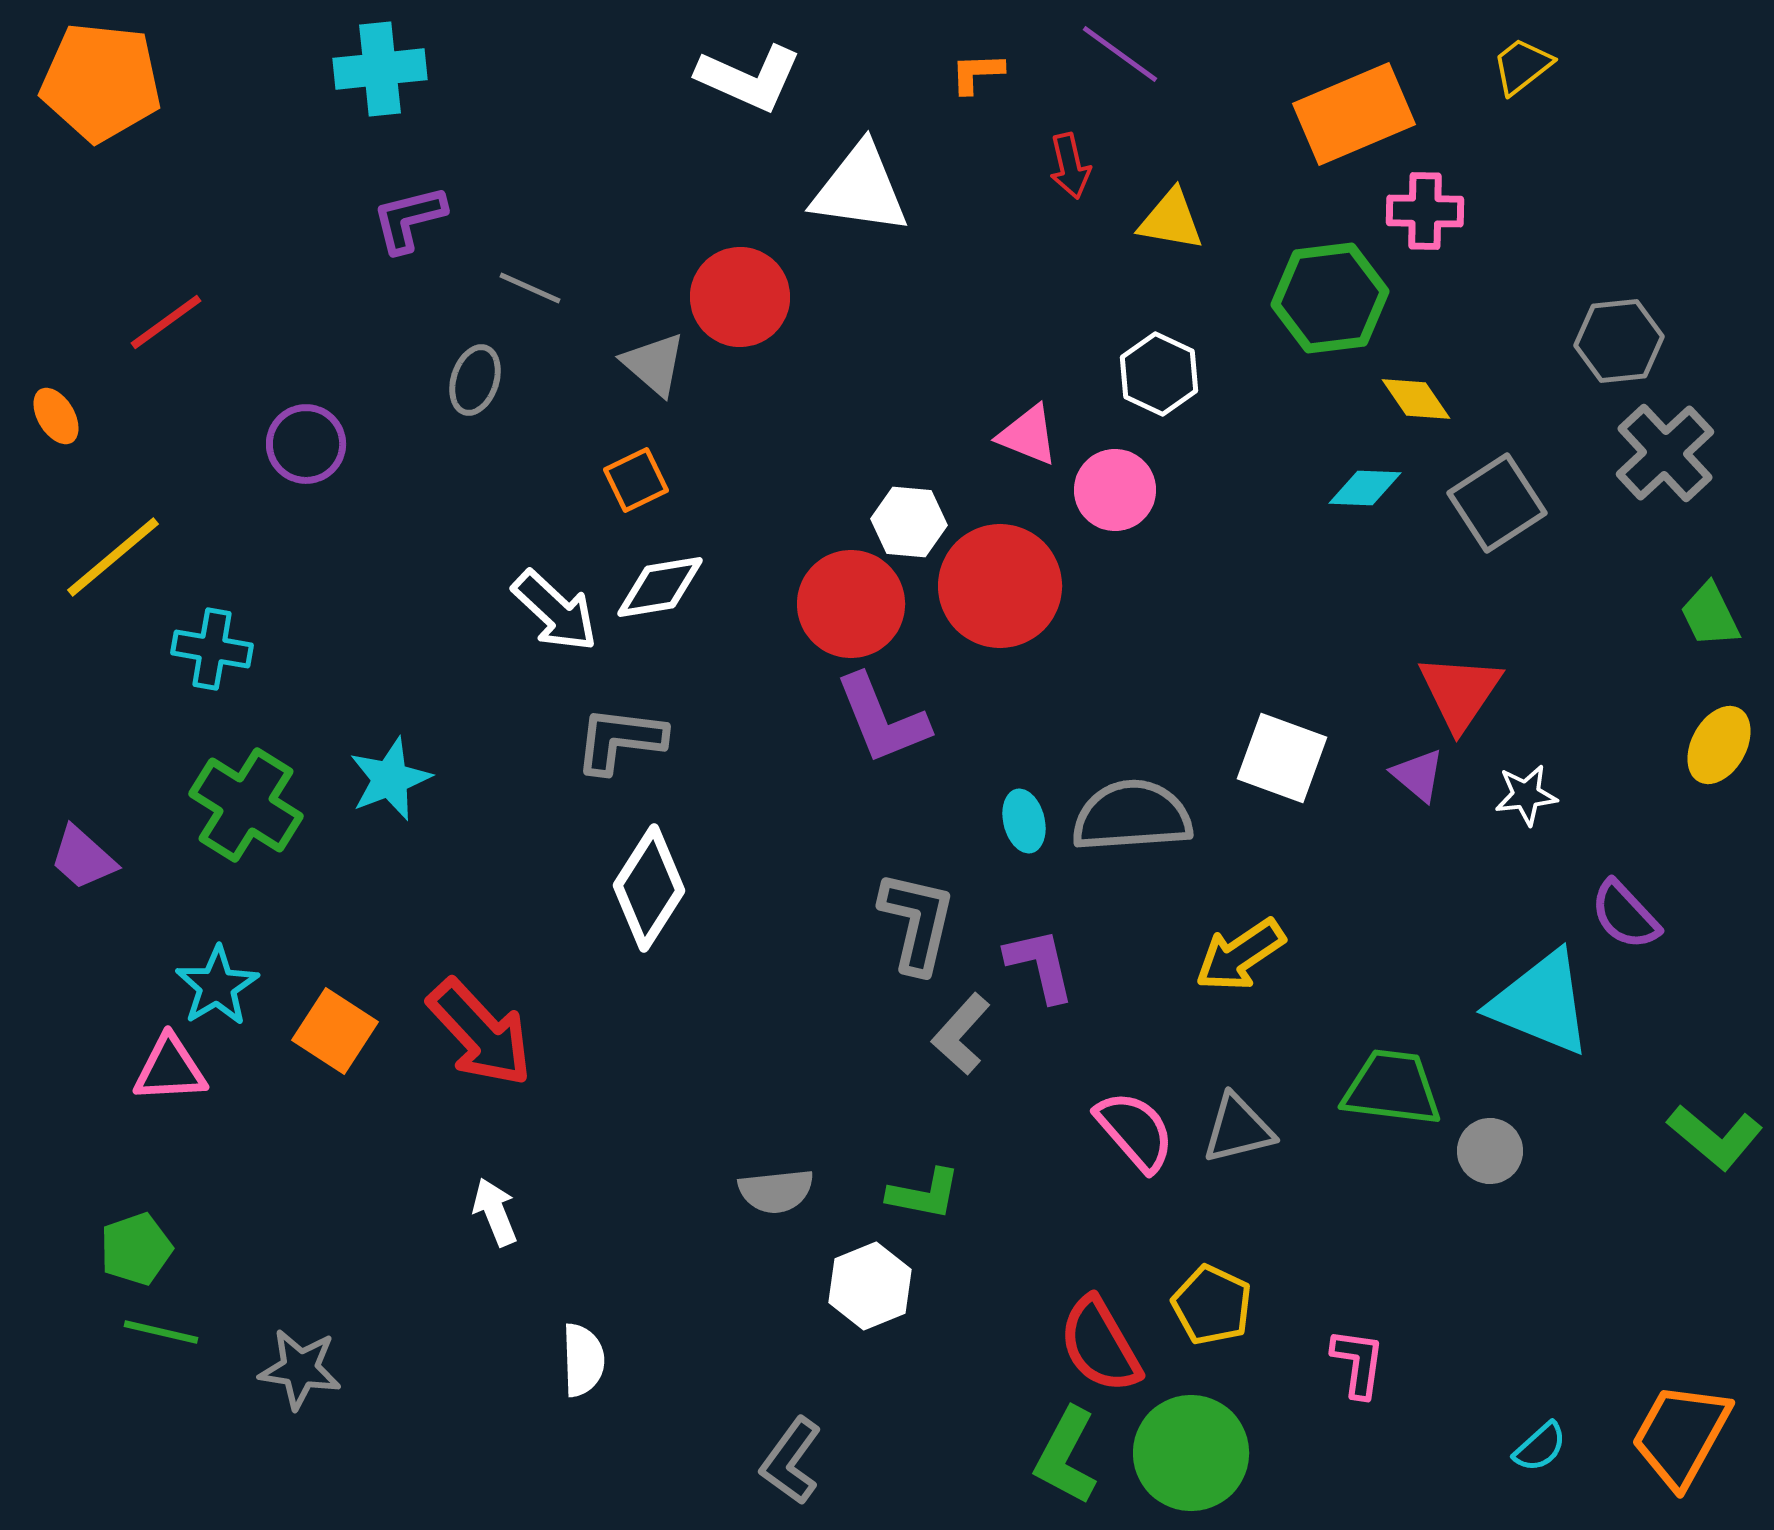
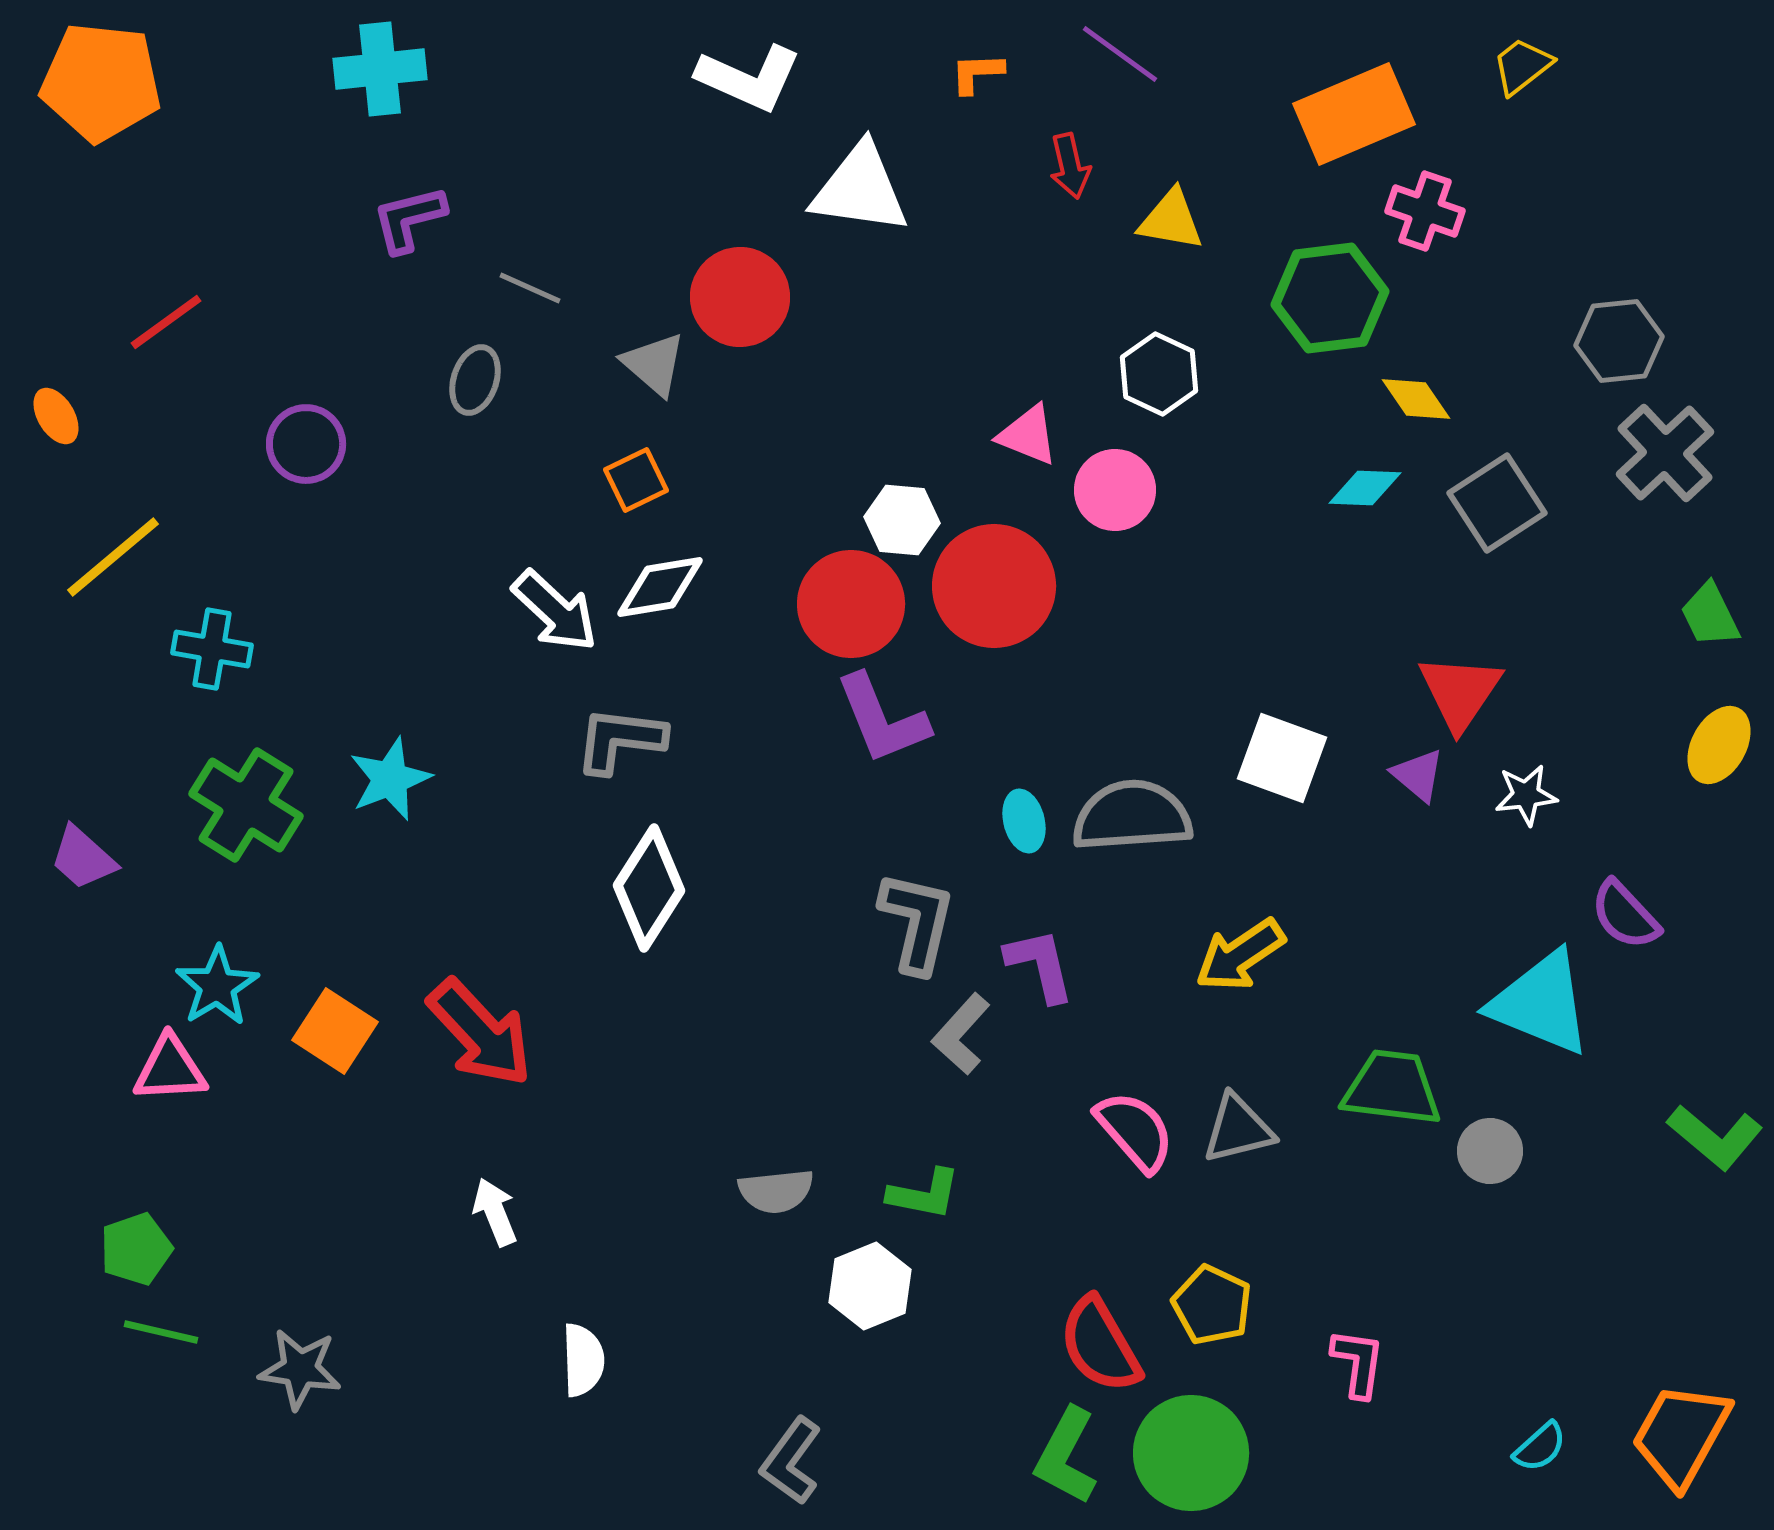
pink cross at (1425, 211): rotated 18 degrees clockwise
white hexagon at (909, 522): moved 7 px left, 2 px up
red circle at (1000, 586): moved 6 px left
